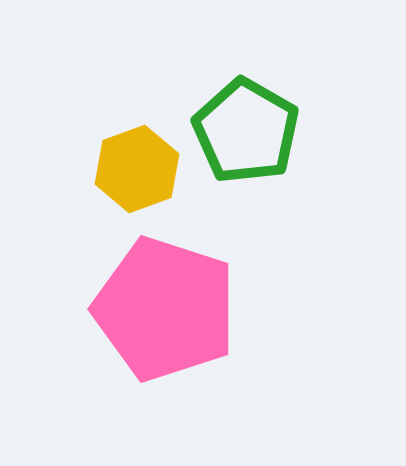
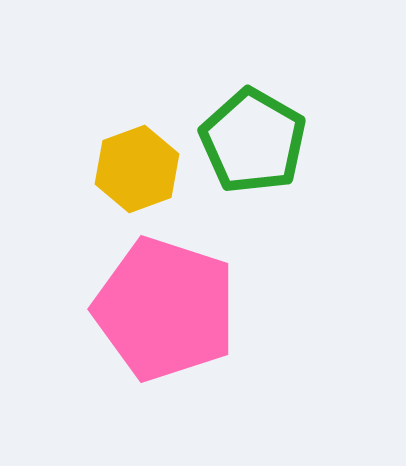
green pentagon: moved 7 px right, 10 px down
